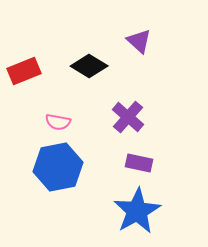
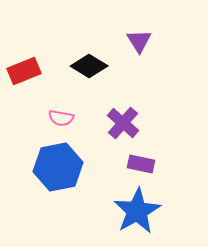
purple triangle: rotated 16 degrees clockwise
purple cross: moved 5 px left, 6 px down
pink semicircle: moved 3 px right, 4 px up
purple rectangle: moved 2 px right, 1 px down
